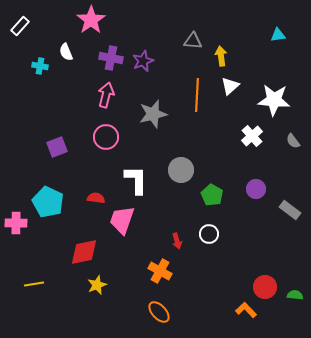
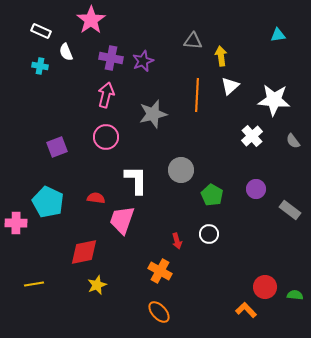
white rectangle: moved 21 px right, 5 px down; rotated 72 degrees clockwise
